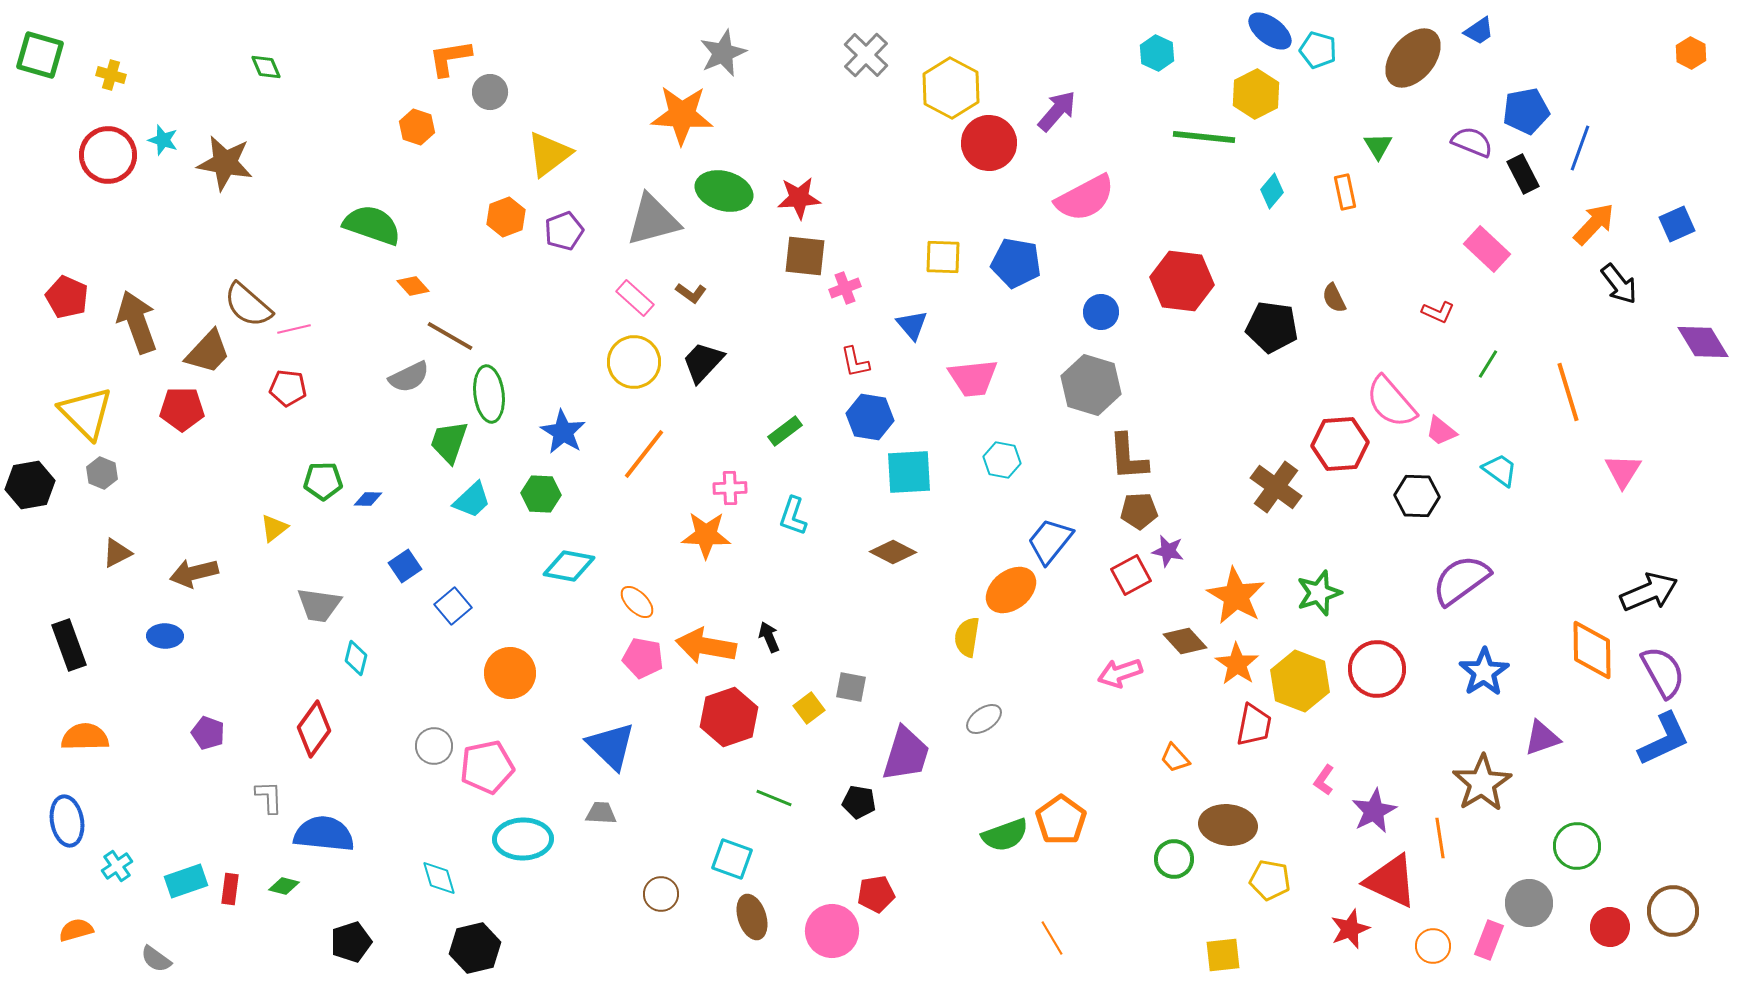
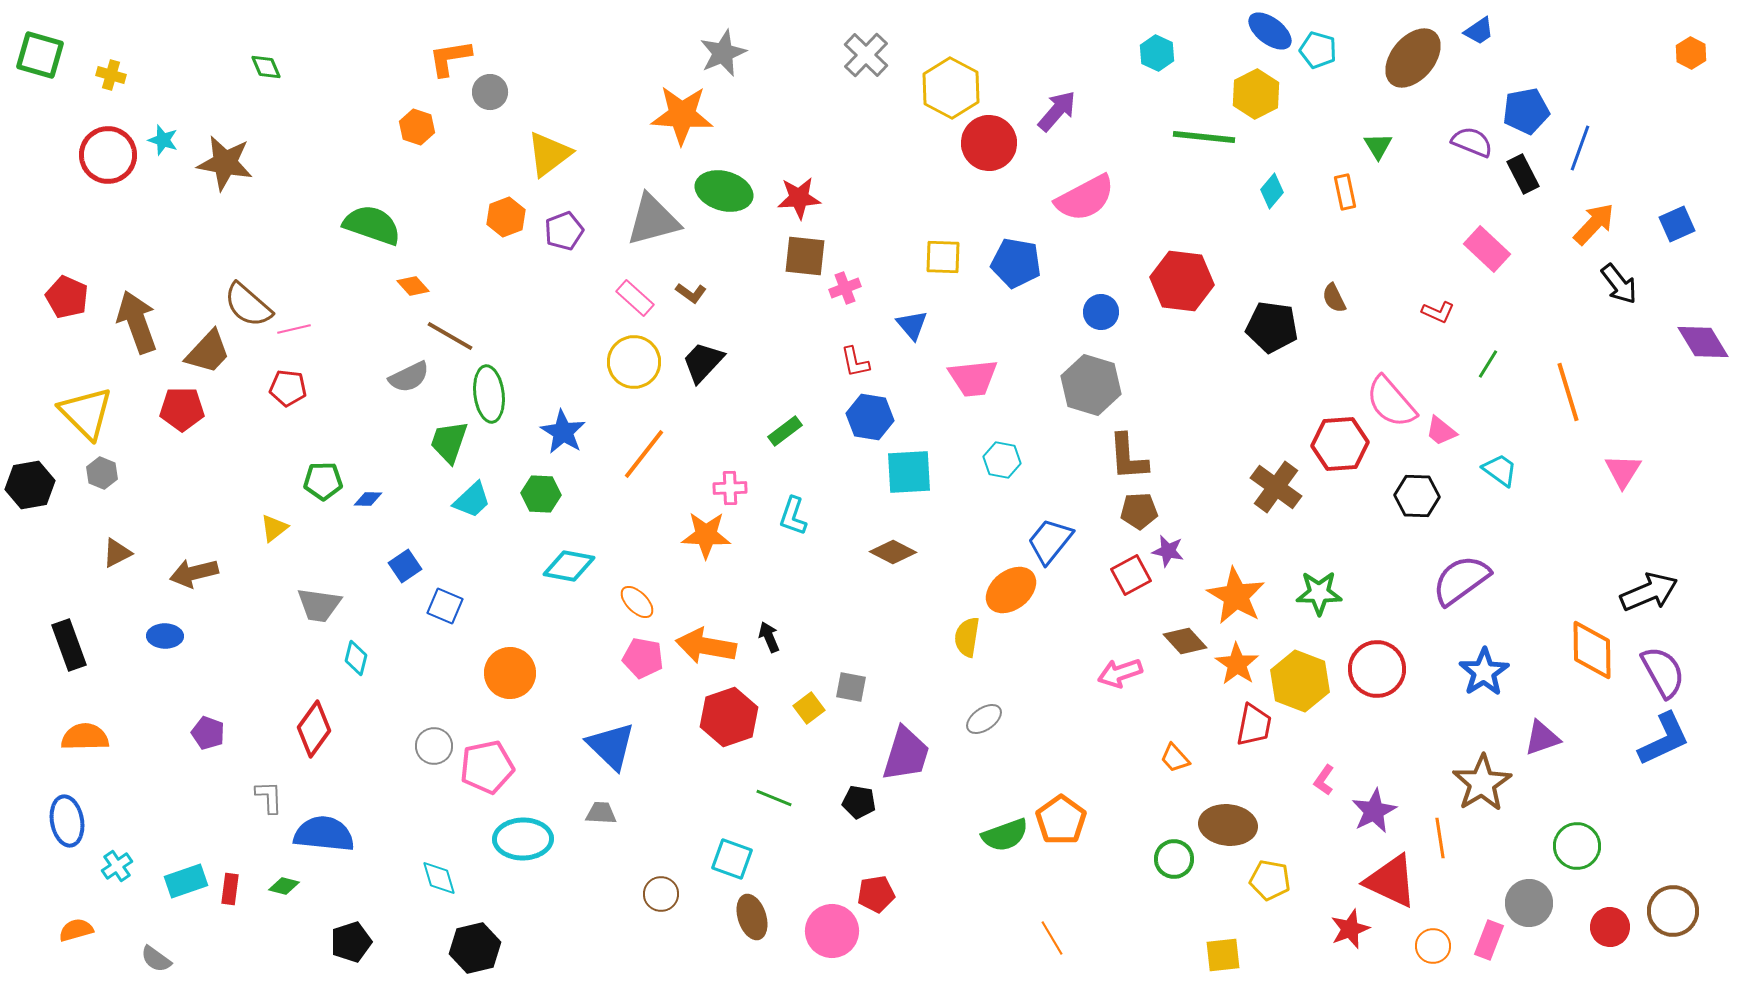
green star at (1319, 593): rotated 18 degrees clockwise
blue square at (453, 606): moved 8 px left; rotated 27 degrees counterclockwise
